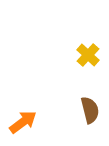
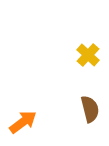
brown semicircle: moved 1 px up
